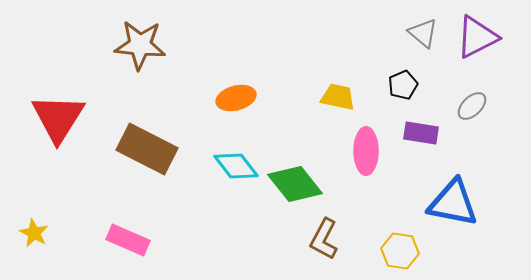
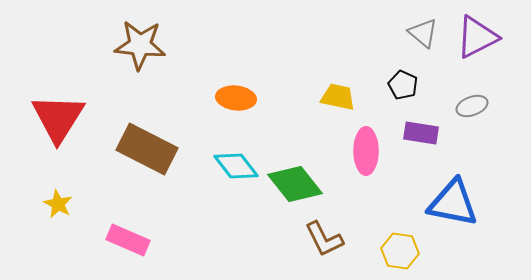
black pentagon: rotated 24 degrees counterclockwise
orange ellipse: rotated 21 degrees clockwise
gray ellipse: rotated 24 degrees clockwise
yellow star: moved 24 px right, 29 px up
brown L-shape: rotated 54 degrees counterclockwise
